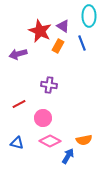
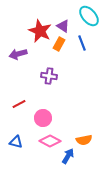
cyan ellipse: rotated 40 degrees counterclockwise
orange rectangle: moved 1 px right, 2 px up
purple cross: moved 9 px up
blue triangle: moved 1 px left, 1 px up
